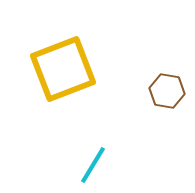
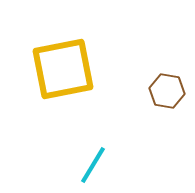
yellow square: rotated 10 degrees clockwise
